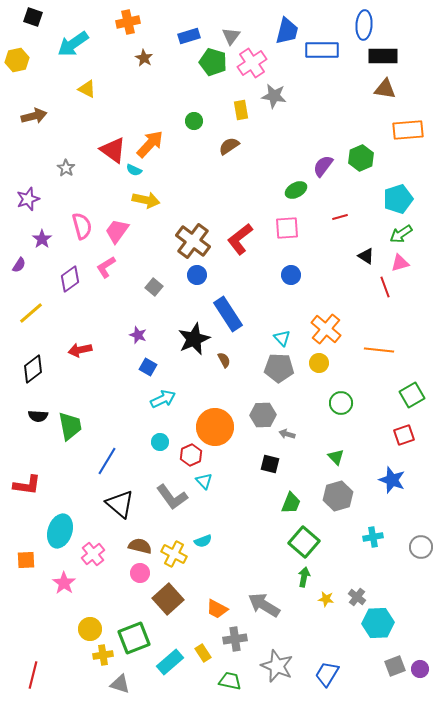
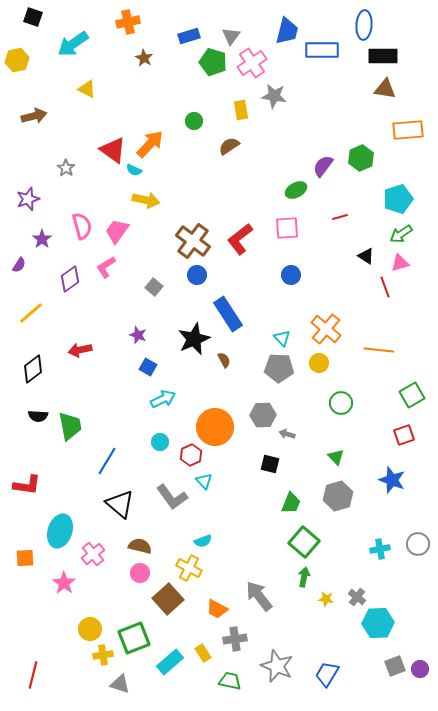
cyan cross at (373, 537): moved 7 px right, 12 px down
gray circle at (421, 547): moved 3 px left, 3 px up
yellow cross at (174, 554): moved 15 px right, 14 px down
orange square at (26, 560): moved 1 px left, 2 px up
gray arrow at (264, 605): moved 5 px left, 9 px up; rotated 20 degrees clockwise
